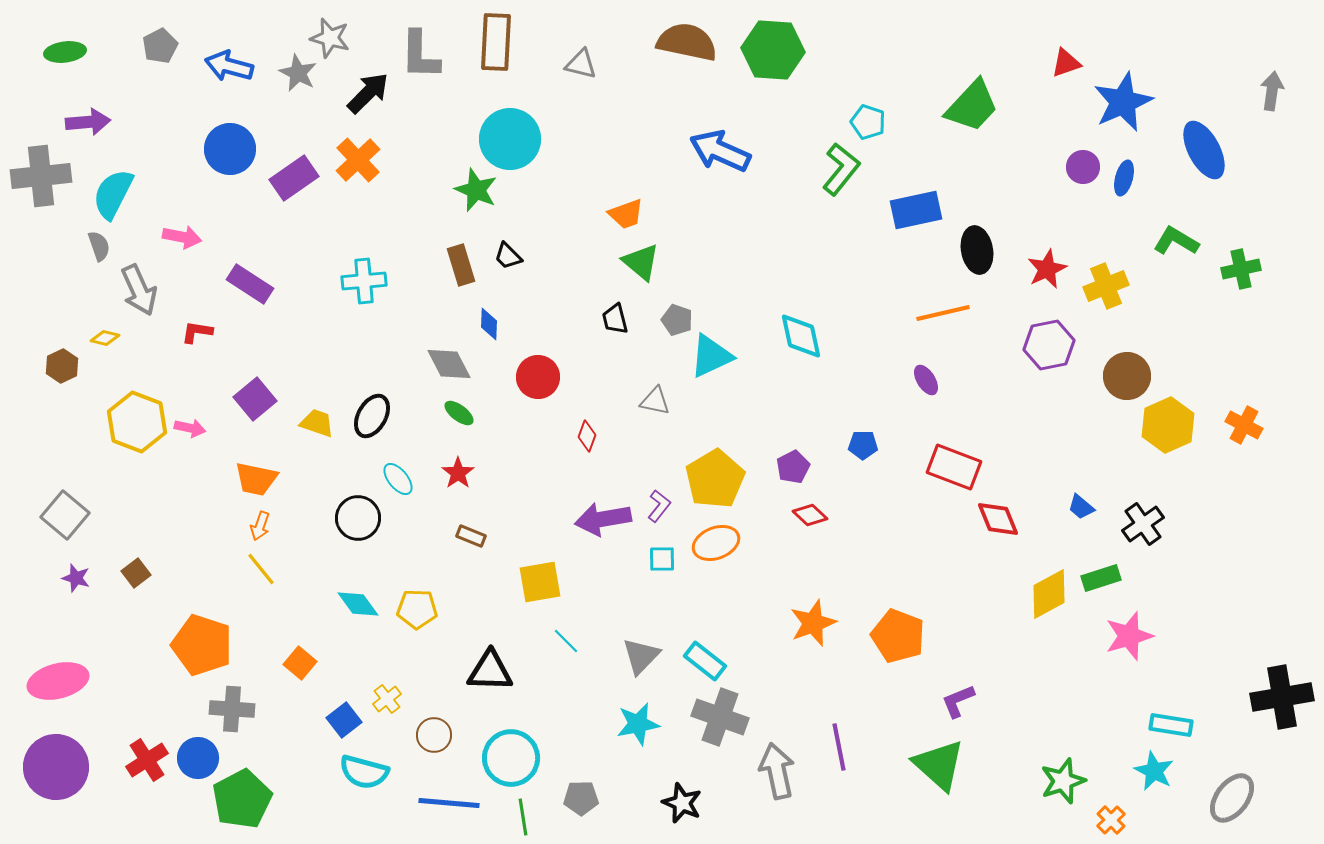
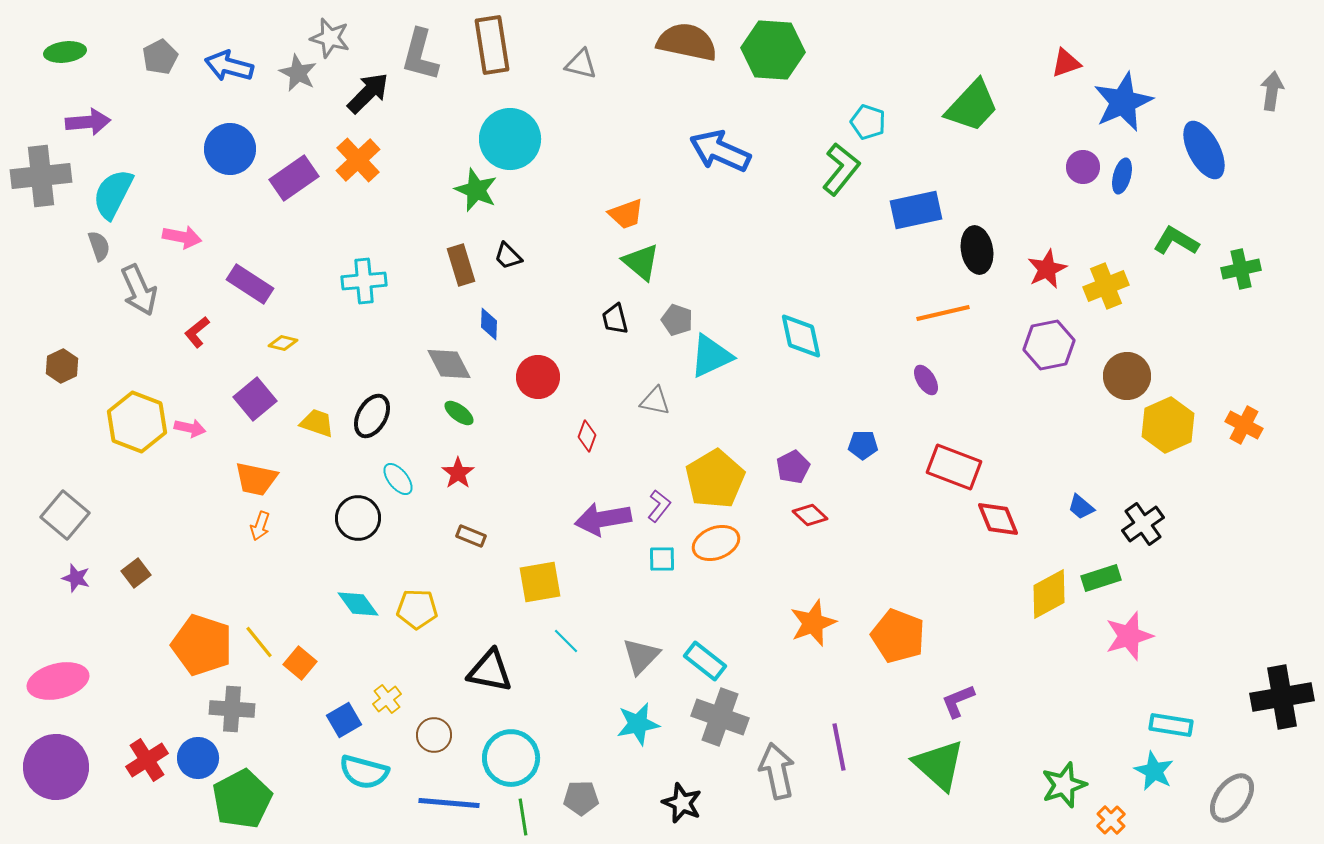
brown rectangle at (496, 42): moved 4 px left, 3 px down; rotated 12 degrees counterclockwise
gray pentagon at (160, 46): moved 11 px down
gray L-shape at (420, 55): rotated 14 degrees clockwise
blue ellipse at (1124, 178): moved 2 px left, 2 px up
red L-shape at (197, 332): rotated 48 degrees counterclockwise
yellow diamond at (105, 338): moved 178 px right, 5 px down
yellow line at (261, 569): moved 2 px left, 73 px down
black triangle at (490, 671): rotated 9 degrees clockwise
blue square at (344, 720): rotated 8 degrees clockwise
green star at (1063, 781): moved 1 px right, 4 px down
